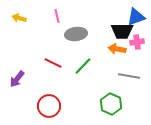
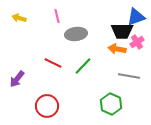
pink cross: rotated 24 degrees counterclockwise
red circle: moved 2 px left
